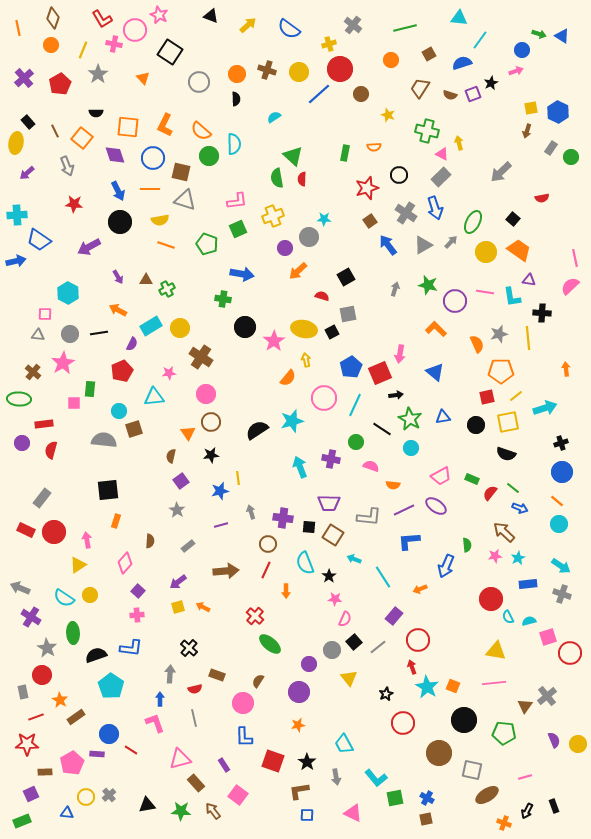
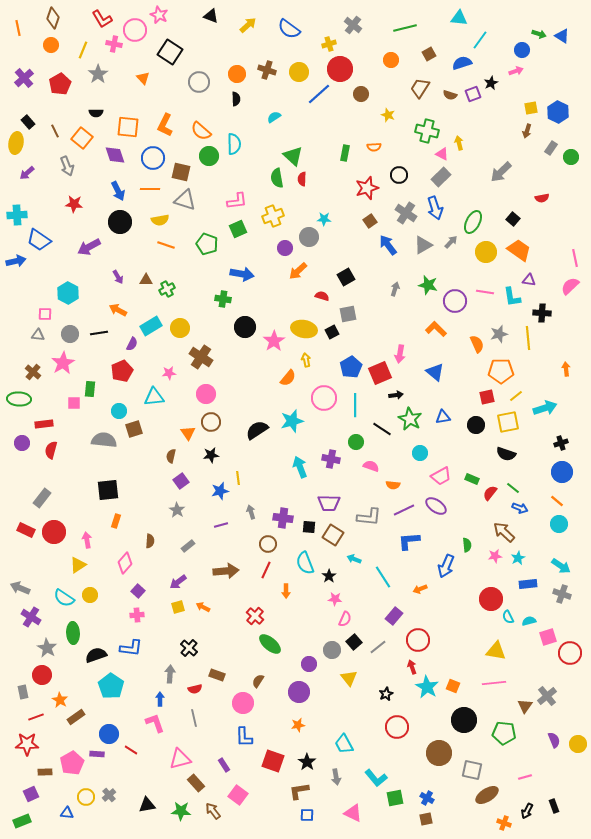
cyan line at (355, 405): rotated 25 degrees counterclockwise
cyan circle at (411, 448): moved 9 px right, 5 px down
red circle at (403, 723): moved 6 px left, 4 px down
